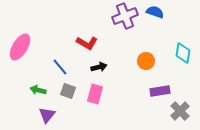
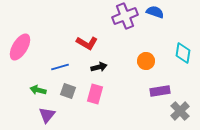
blue line: rotated 66 degrees counterclockwise
